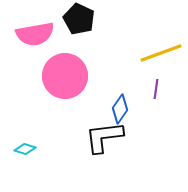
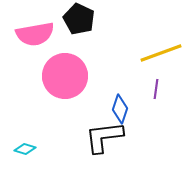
blue diamond: rotated 16 degrees counterclockwise
